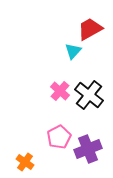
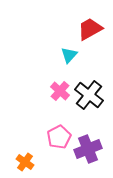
cyan triangle: moved 4 px left, 4 px down
